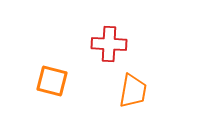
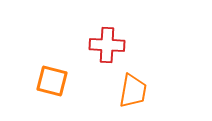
red cross: moved 2 px left, 1 px down
